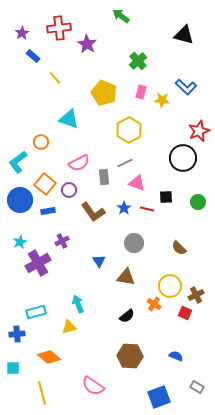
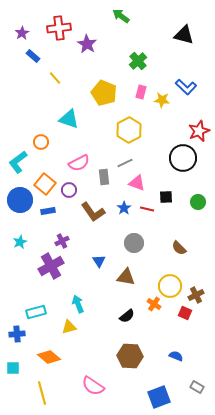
purple cross at (38, 263): moved 13 px right, 3 px down
